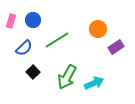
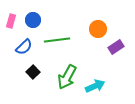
green line: rotated 25 degrees clockwise
blue semicircle: moved 1 px up
cyan arrow: moved 1 px right, 3 px down
